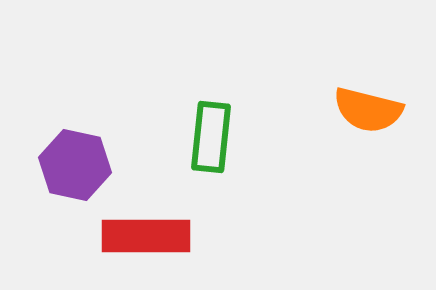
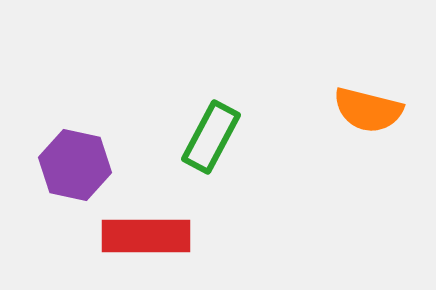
green rectangle: rotated 22 degrees clockwise
